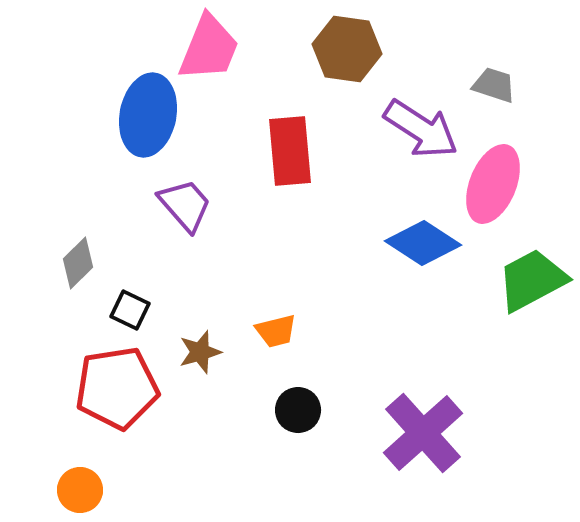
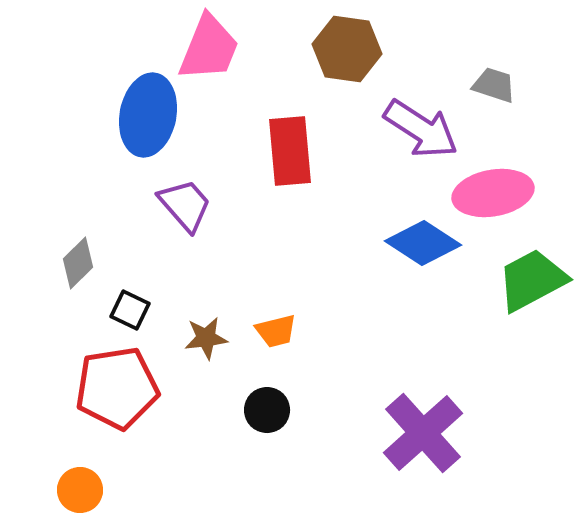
pink ellipse: moved 9 px down; rotated 58 degrees clockwise
brown star: moved 6 px right, 14 px up; rotated 9 degrees clockwise
black circle: moved 31 px left
